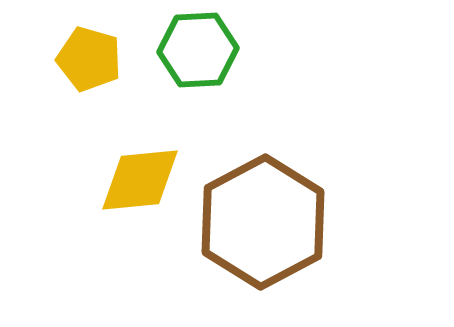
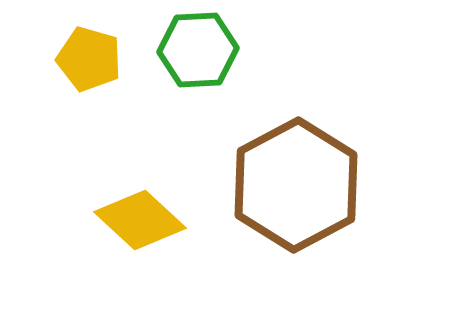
yellow diamond: moved 40 px down; rotated 48 degrees clockwise
brown hexagon: moved 33 px right, 37 px up
